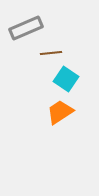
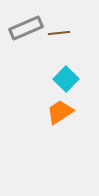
brown line: moved 8 px right, 20 px up
cyan square: rotated 10 degrees clockwise
